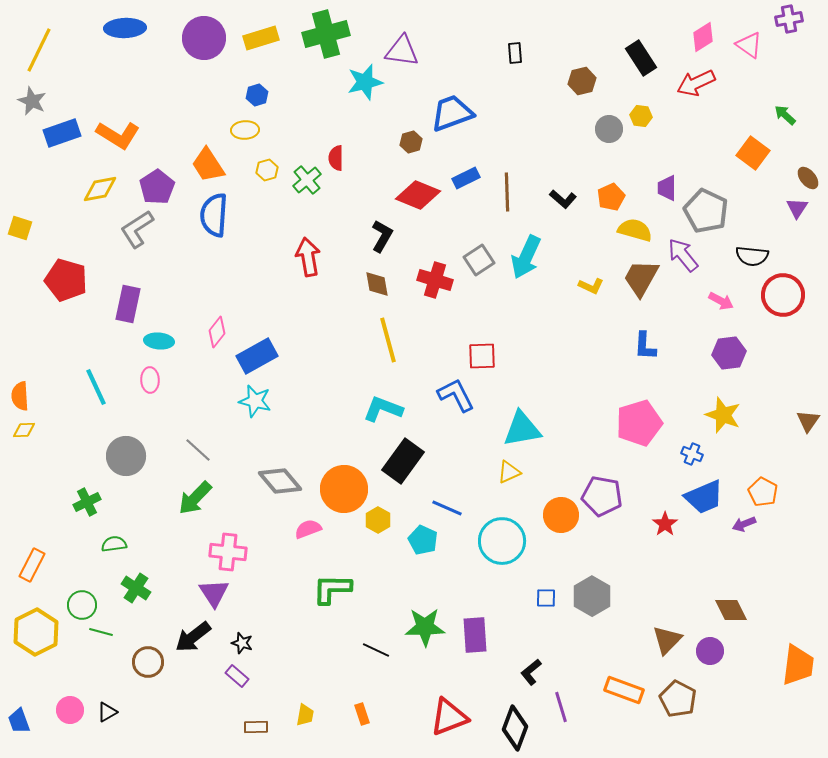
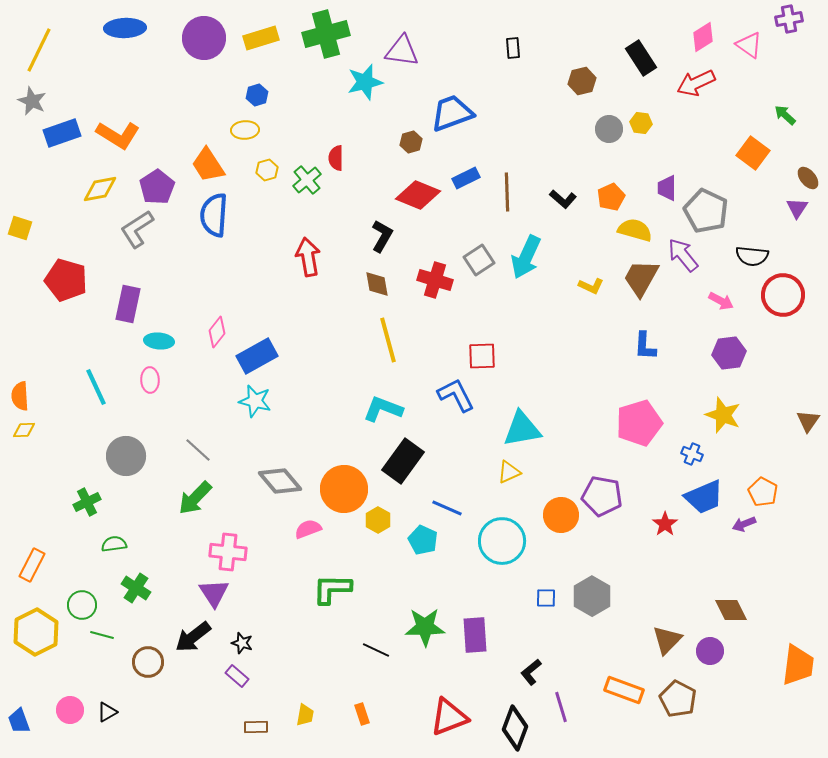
black rectangle at (515, 53): moved 2 px left, 5 px up
yellow hexagon at (641, 116): moved 7 px down
green line at (101, 632): moved 1 px right, 3 px down
